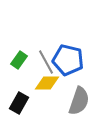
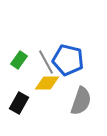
gray semicircle: moved 2 px right
